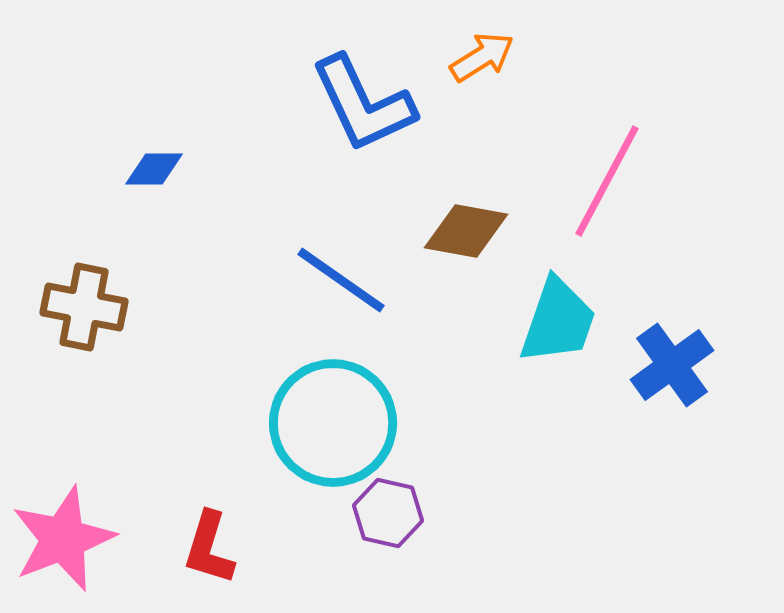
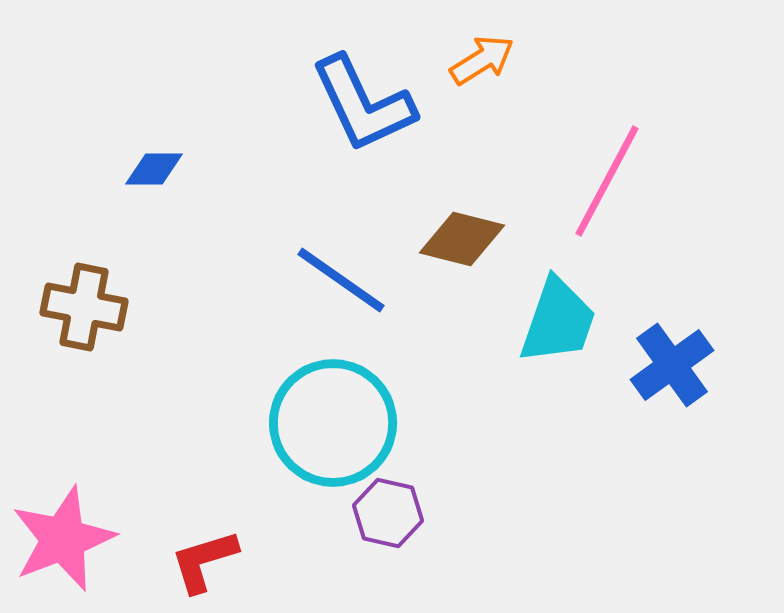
orange arrow: moved 3 px down
brown diamond: moved 4 px left, 8 px down; rotated 4 degrees clockwise
red L-shape: moved 5 px left, 13 px down; rotated 56 degrees clockwise
